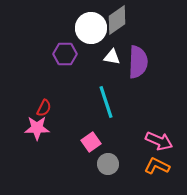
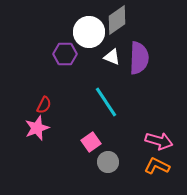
white circle: moved 2 px left, 4 px down
white triangle: rotated 12 degrees clockwise
purple semicircle: moved 1 px right, 4 px up
cyan line: rotated 16 degrees counterclockwise
red semicircle: moved 3 px up
pink star: rotated 20 degrees counterclockwise
pink arrow: rotated 8 degrees counterclockwise
gray circle: moved 2 px up
